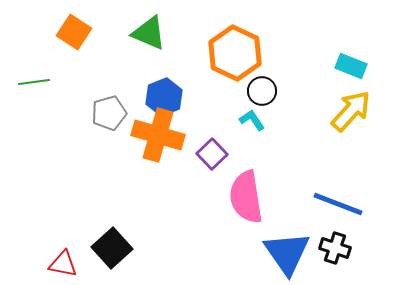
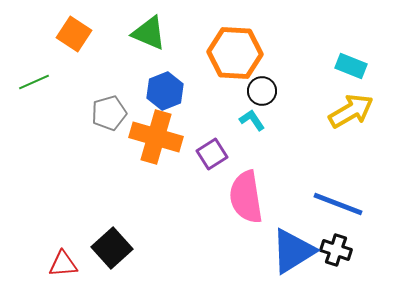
orange square: moved 2 px down
orange hexagon: rotated 22 degrees counterclockwise
green line: rotated 16 degrees counterclockwise
blue hexagon: moved 1 px right, 6 px up
yellow arrow: rotated 18 degrees clockwise
orange cross: moved 2 px left, 2 px down
purple square: rotated 12 degrees clockwise
black cross: moved 1 px right, 2 px down
blue triangle: moved 6 px right, 2 px up; rotated 33 degrees clockwise
red triangle: rotated 16 degrees counterclockwise
